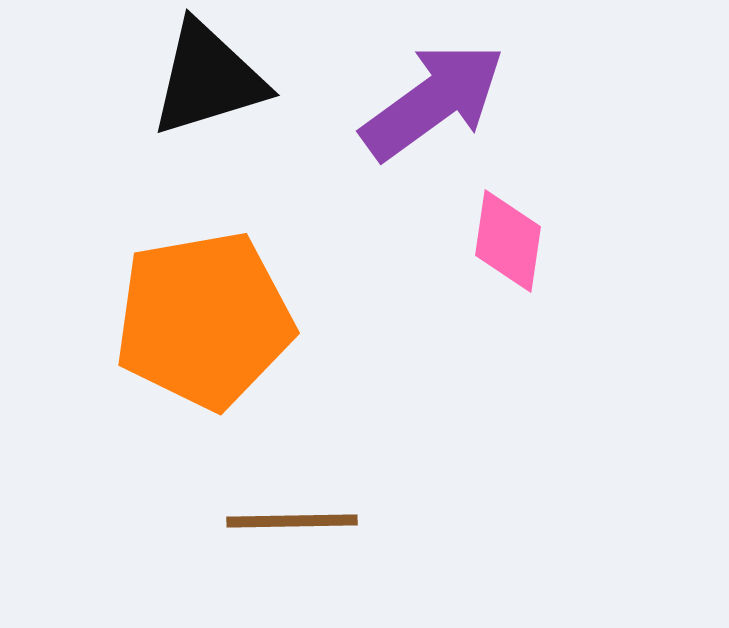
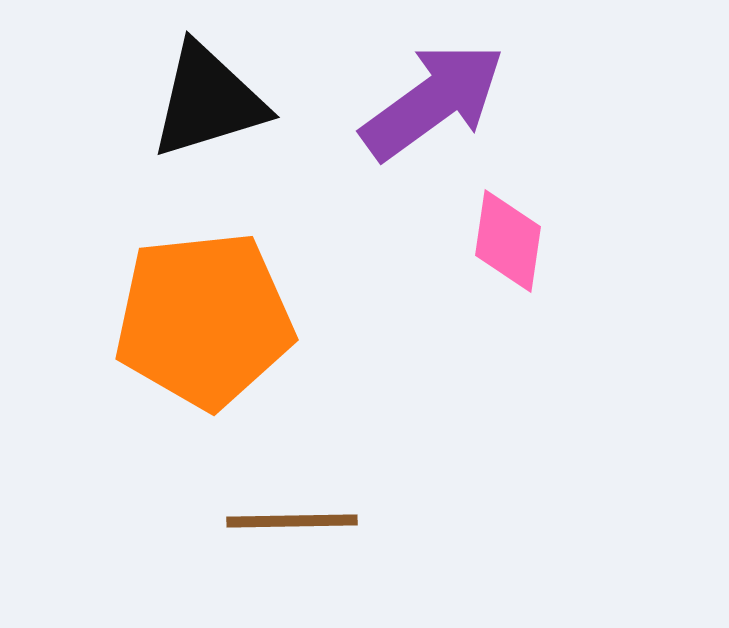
black triangle: moved 22 px down
orange pentagon: rotated 4 degrees clockwise
